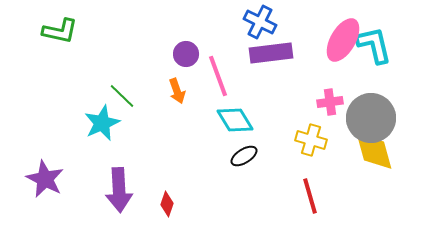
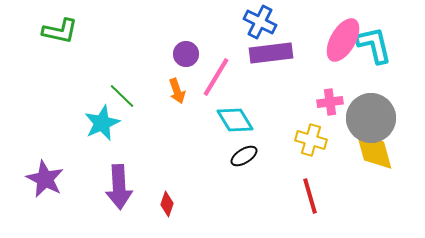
pink line: moved 2 px left, 1 px down; rotated 51 degrees clockwise
purple arrow: moved 3 px up
